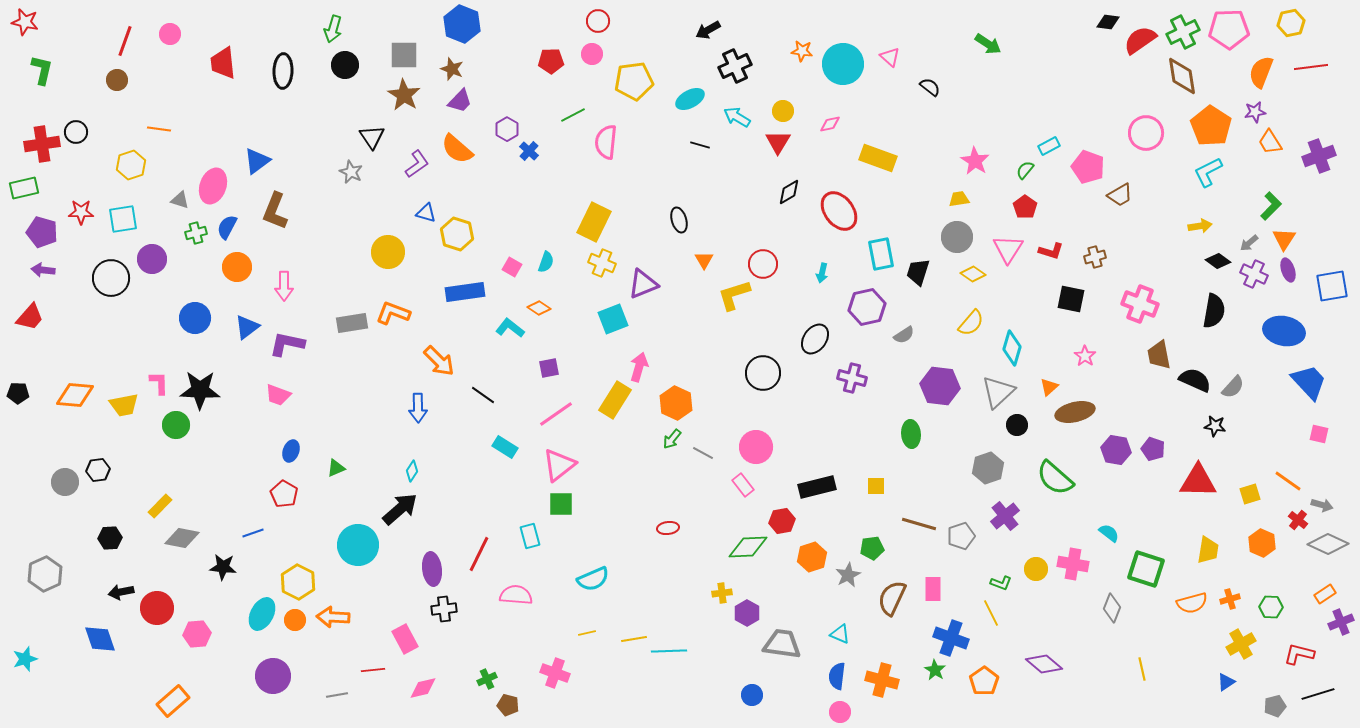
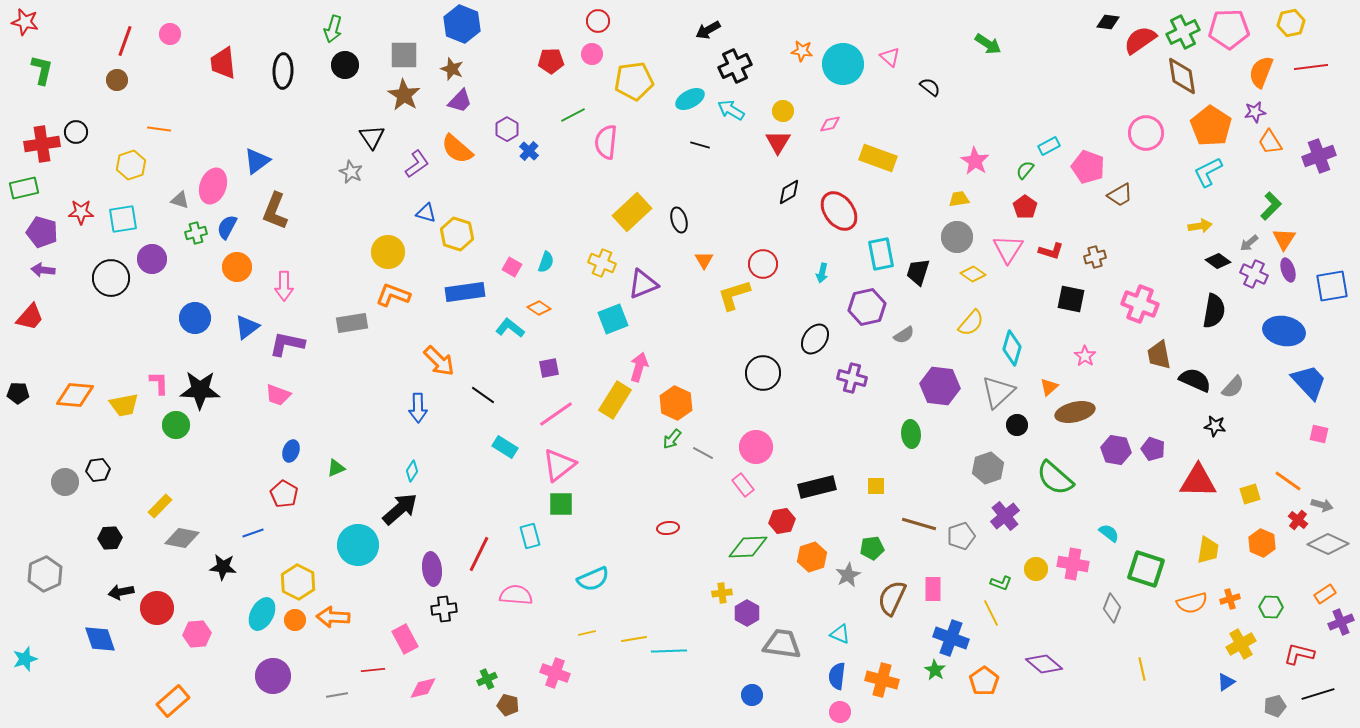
cyan arrow at (737, 117): moved 6 px left, 7 px up
yellow rectangle at (594, 222): moved 38 px right, 10 px up; rotated 21 degrees clockwise
orange L-shape at (393, 313): moved 18 px up
